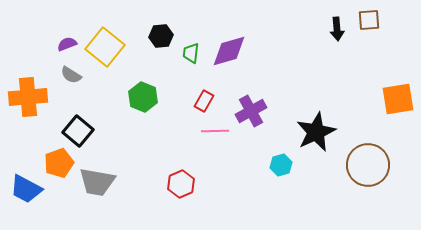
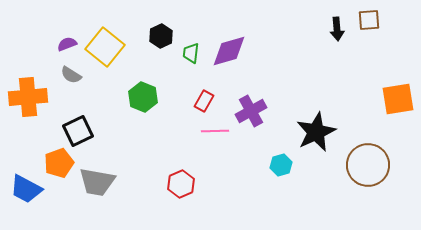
black hexagon: rotated 20 degrees counterclockwise
black square: rotated 24 degrees clockwise
